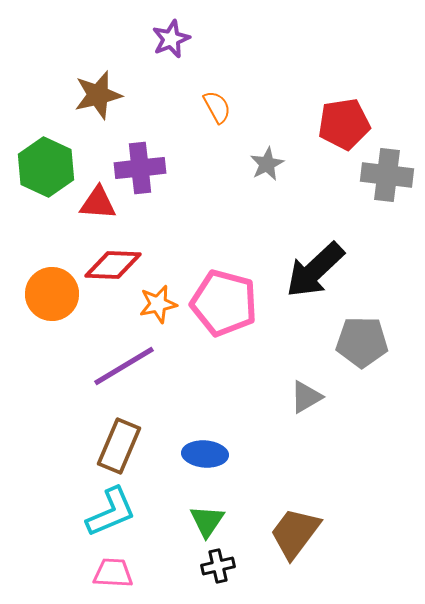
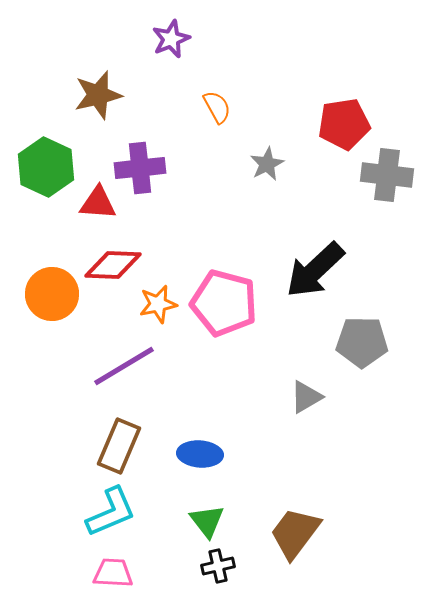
blue ellipse: moved 5 px left
green triangle: rotated 12 degrees counterclockwise
